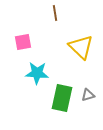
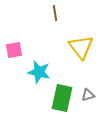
pink square: moved 9 px left, 8 px down
yellow triangle: rotated 8 degrees clockwise
cyan star: moved 2 px right, 1 px up; rotated 10 degrees clockwise
